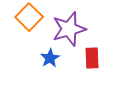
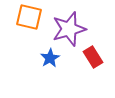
orange square: rotated 32 degrees counterclockwise
red rectangle: moved 1 px right, 1 px up; rotated 30 degrees counterclockwise
